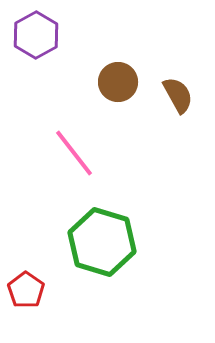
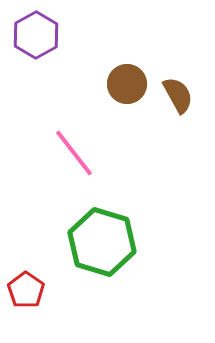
brown circle: moved 9 px right, 2 px down
